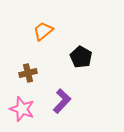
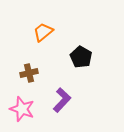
orange trapezoid: moved 1 px down
brown cross: moved 1 px right
purple L-shape: moved 1 px up
